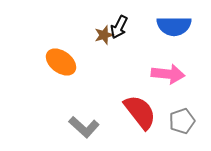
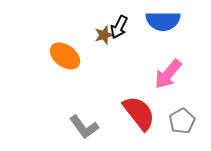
blue semicircle: moved 11 px left, 5 px up
orange ellipse: moved 4 px right, 6 px up
pink arrow: rotated 124 degrees clockwise
red semicircle: moved 1 px left, 1 px down
gray pentagon: rotated 10 degrees counterclockwise
gray L-shape: rotated 12 degrees clockwise
